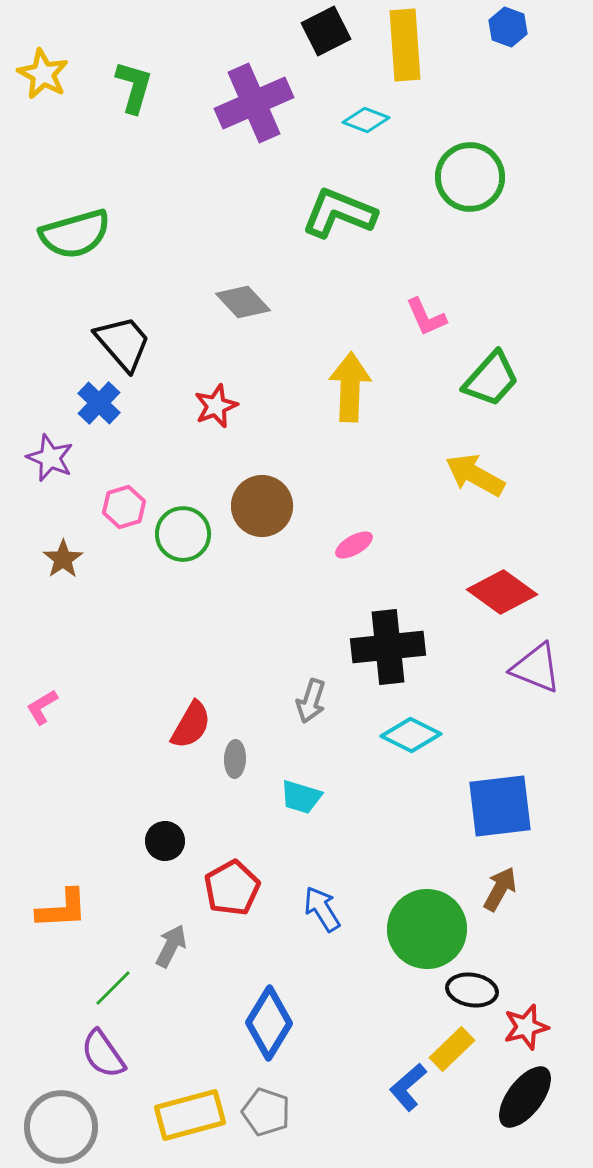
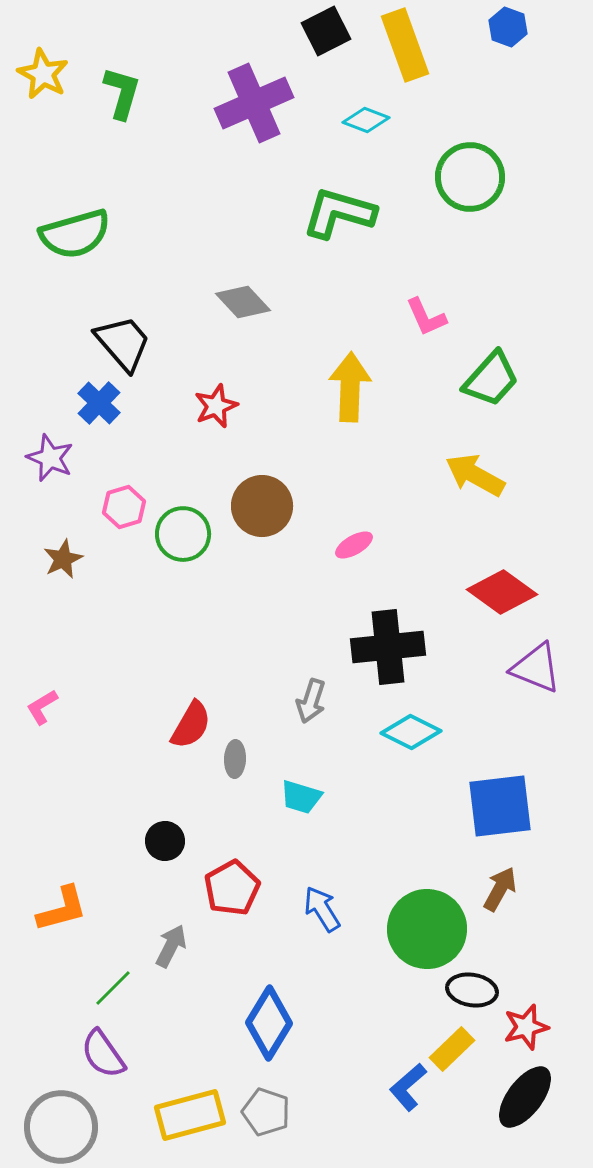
yellow rectangle at (405, 45): rotated 16 degrees counterclockwise
green L-shape at (134, 87): moved 12 px left, 6 px down
green L-shape at (339, 213): rotated 6 degrees counterclockwise
brown star at (63, 559): rotated 9 degrees clockwise
cyan diamond at (411, 735): moved 3 px up
orange L-shape at (62, 909): rotated 12 degrees counterclockwise
